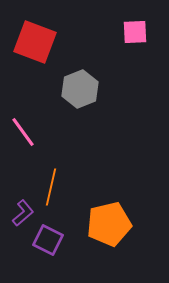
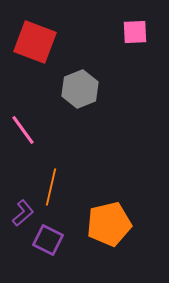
pink line: moved 2 px up
